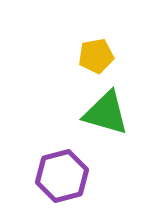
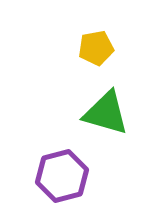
yellow pentagon: moved 8 px up
